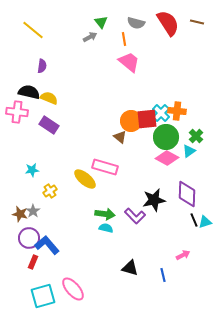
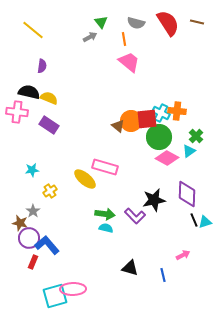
cyan cross at (161, 113): rotated 18 degrees counterclockwise
brown triangle at (120, 137): moved 2 px left, 11 px up
green circle at (166, 137): moved 7 px left
brown star at (20, 214): moved 9 px down
pink ellipse at (73, 289): rotated 50 degrees counterclockwise
cyan square at (43, 296): moved 12 px right
